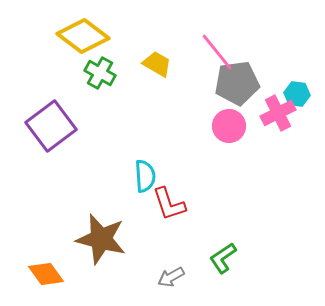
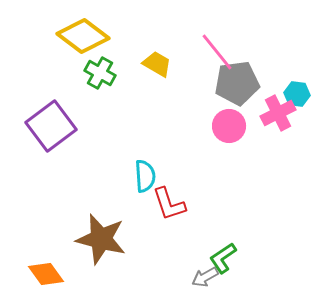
gray arrow: moved 34 px right
